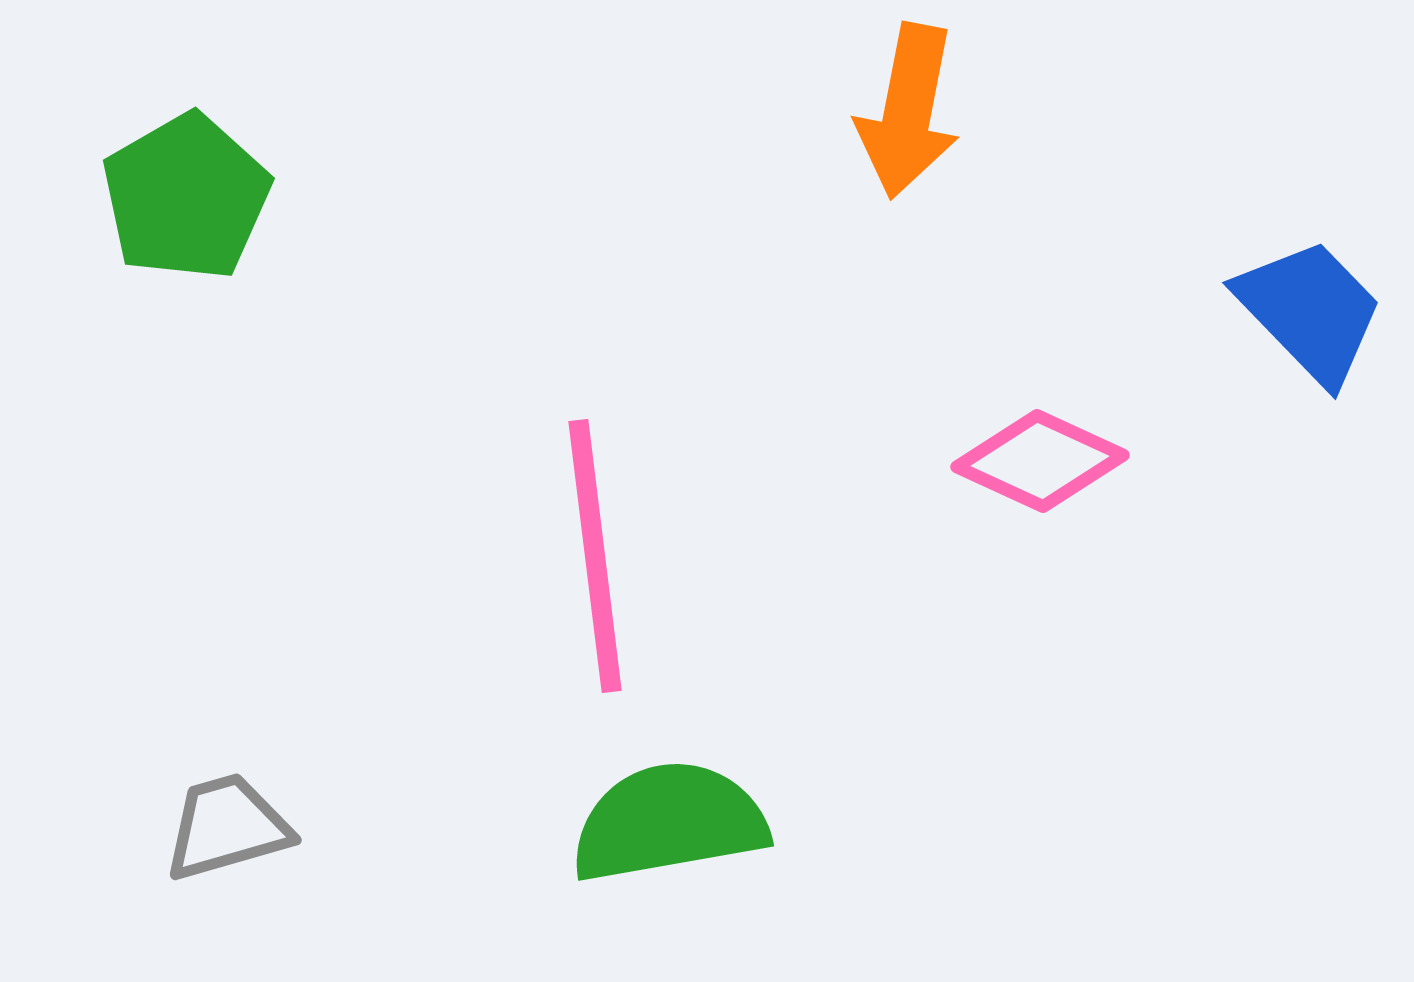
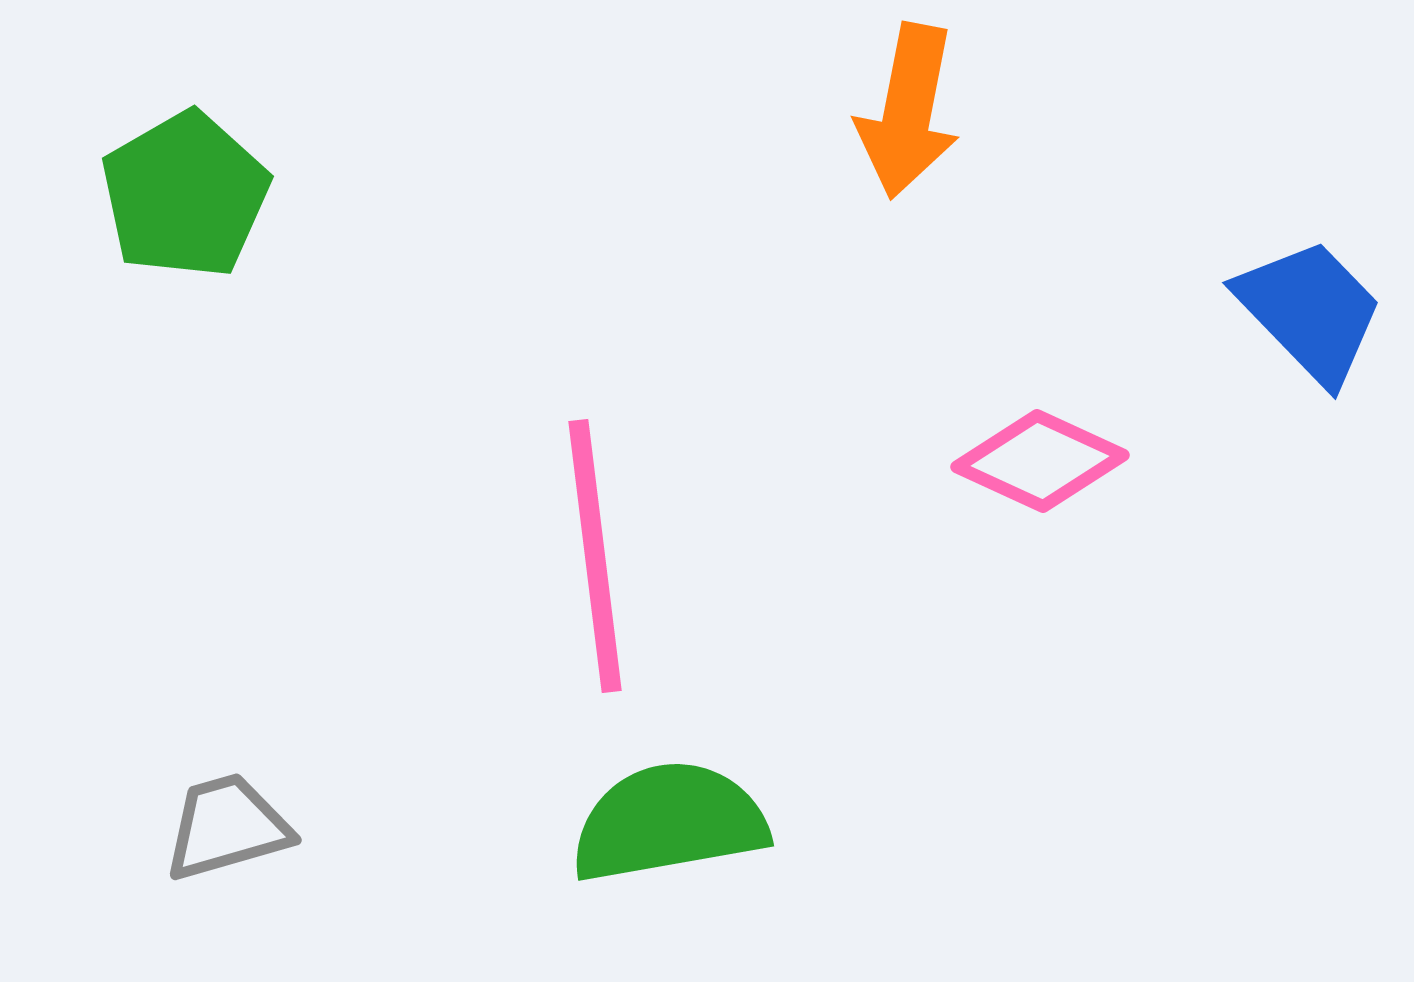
green pentagon: moved 1 px left, 2 px up
